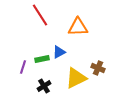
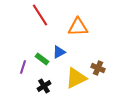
green rectangle: rotated 48 degrees clockwise
